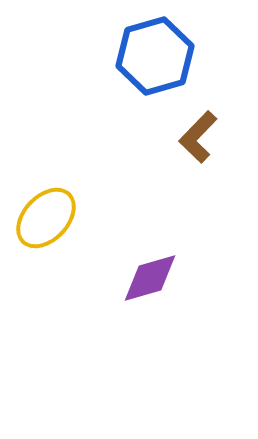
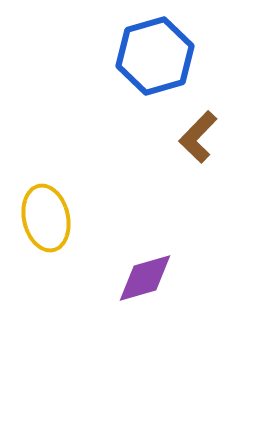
yellow ellipse: rotated 56 degrees counterclockwise
purple diamond: moved 5 px left
